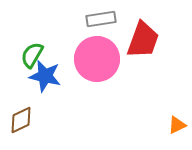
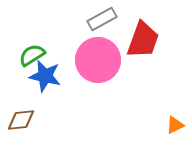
gray rectangle: moved 1 px right; rotated 20 degrees counterclockwise
green semicircle: rotated 28 degrees clockwise
pink circle: moved 1 px right, 1 px down
brown diamond: rotated 20 degrees clockwise
orange triangle: moved 2 px left
